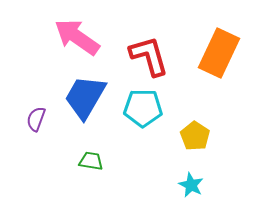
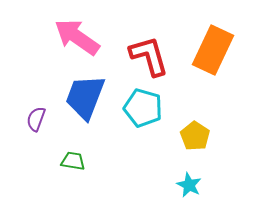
orange rectangle: moved 6 px left, 3 px up
blue trapezoid: rotated 9 degrees counterclockwise
cyan pentagon: rotated 15 degrees clockwise
green trapezoid: moved 18 px left
cyan star: moved 2 px left
